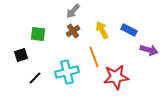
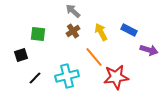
gray arrow: rotated 91 degrees clockwise
yellow arrow: moved 1 px left, 2 px down
orange line: rotated 20 degrees counterclockwise
cyan cross: moved 4 px down
